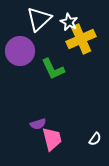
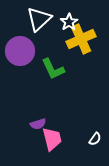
white star: rotated 12 degrees clockwise
